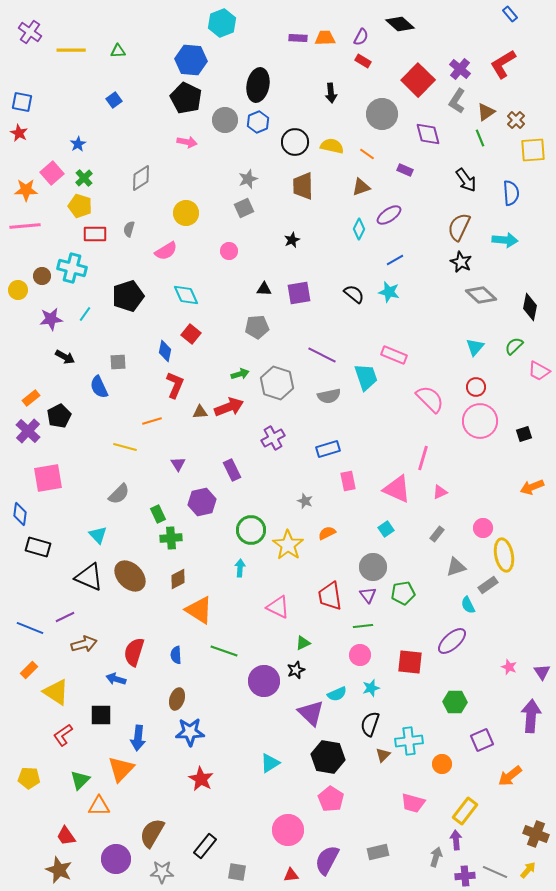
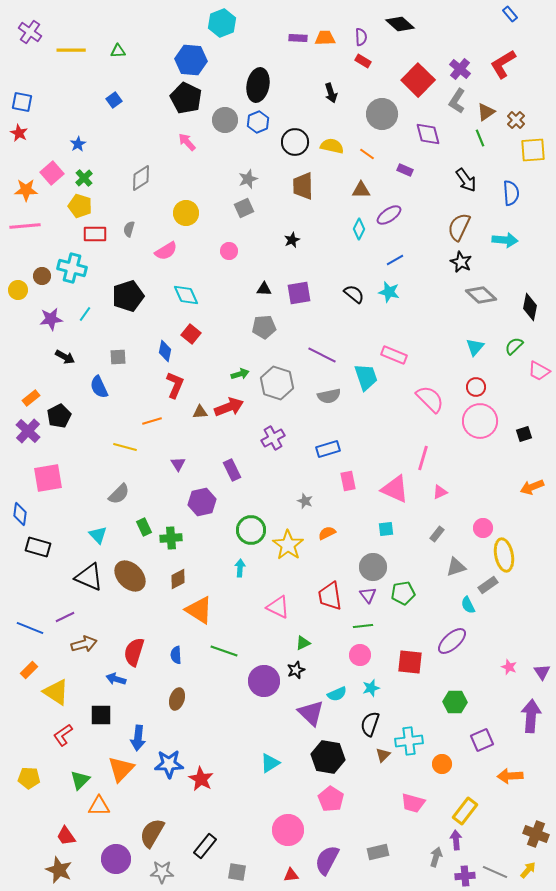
purple semicircle at (361, 37): rotated 30 degrees counterclockwise
black arrow at (331, 93): rotated 12 degrees counterclockwise
pink arrow at (187, 142): rotated 144 degrees counterclockwise
brown triangle at (361, 187): moved 3 px down; rotated 18 degrees clockwise
gray pentagon at (257, 327): moved 7 px right
gray square at (118, 362): moved 5 px up
pink triangle at (397, 489): moved 2 px left
green rectangle at (158, 514): moved 14 px left, 13 px down
cyan square at (386, 529): rotated 28 degrees clockwise
blue star at (190, 732): moved 21 px left, 32 px down
orange arrow at (510, 776): rotated 35 degrees clockwise
